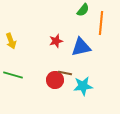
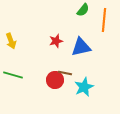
orange line: moved 3 px right, 3 px up
cyan star: moved 1 px right, 1 px down; rotated 18 degrees counterclockwise
